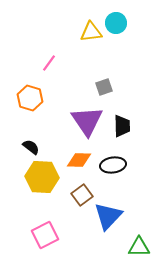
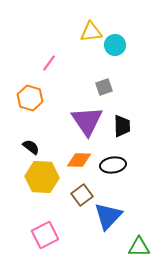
cyan circle: moved 1 px left, 22 px down
